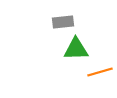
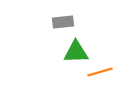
green triangle: moved 3 px down
